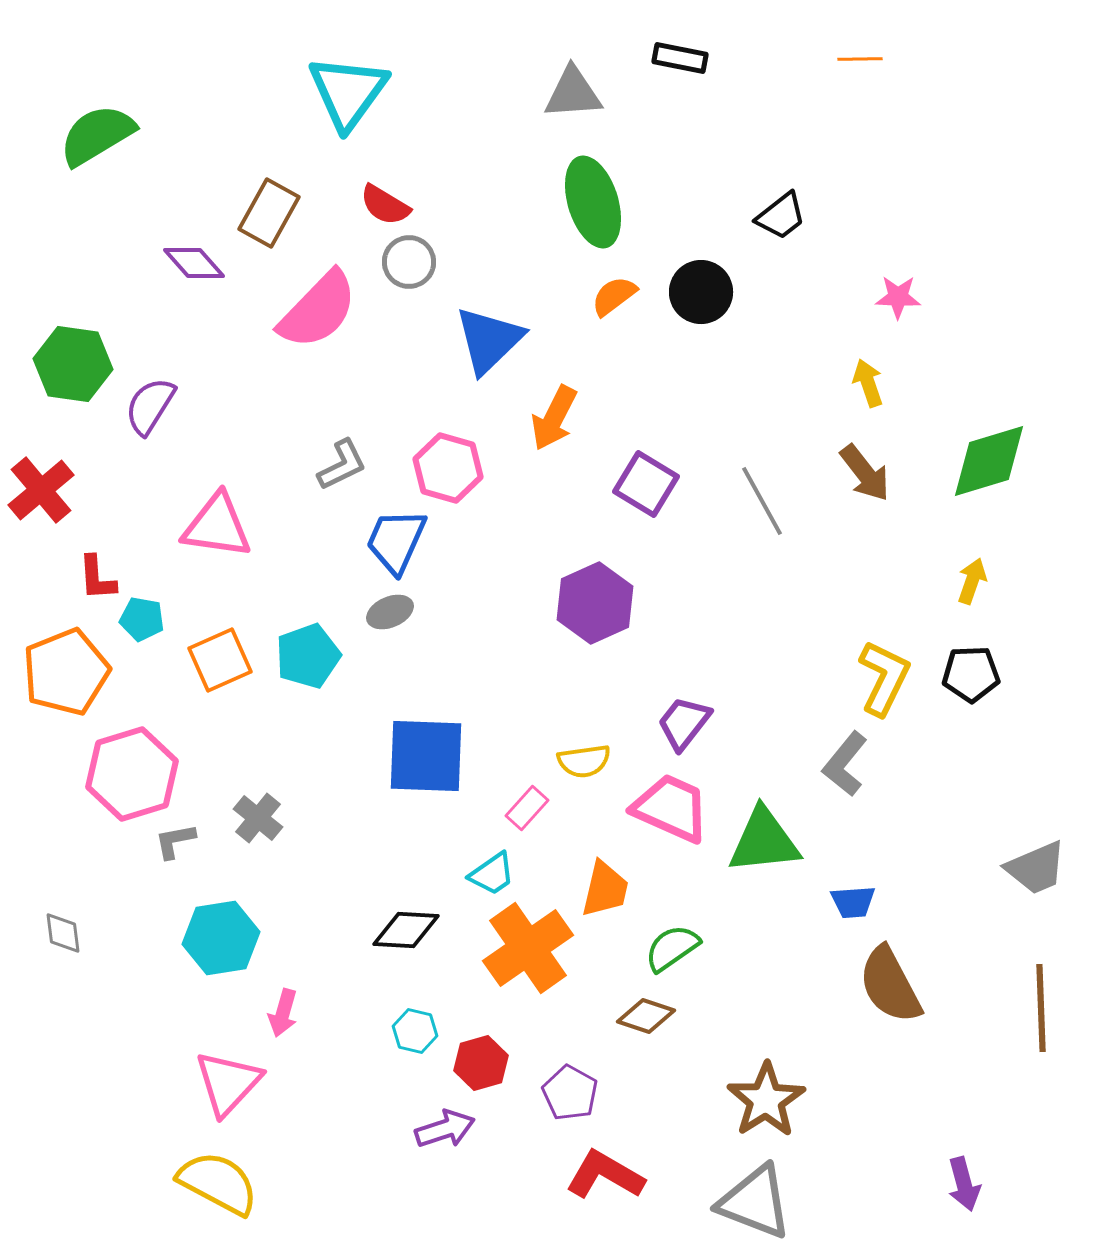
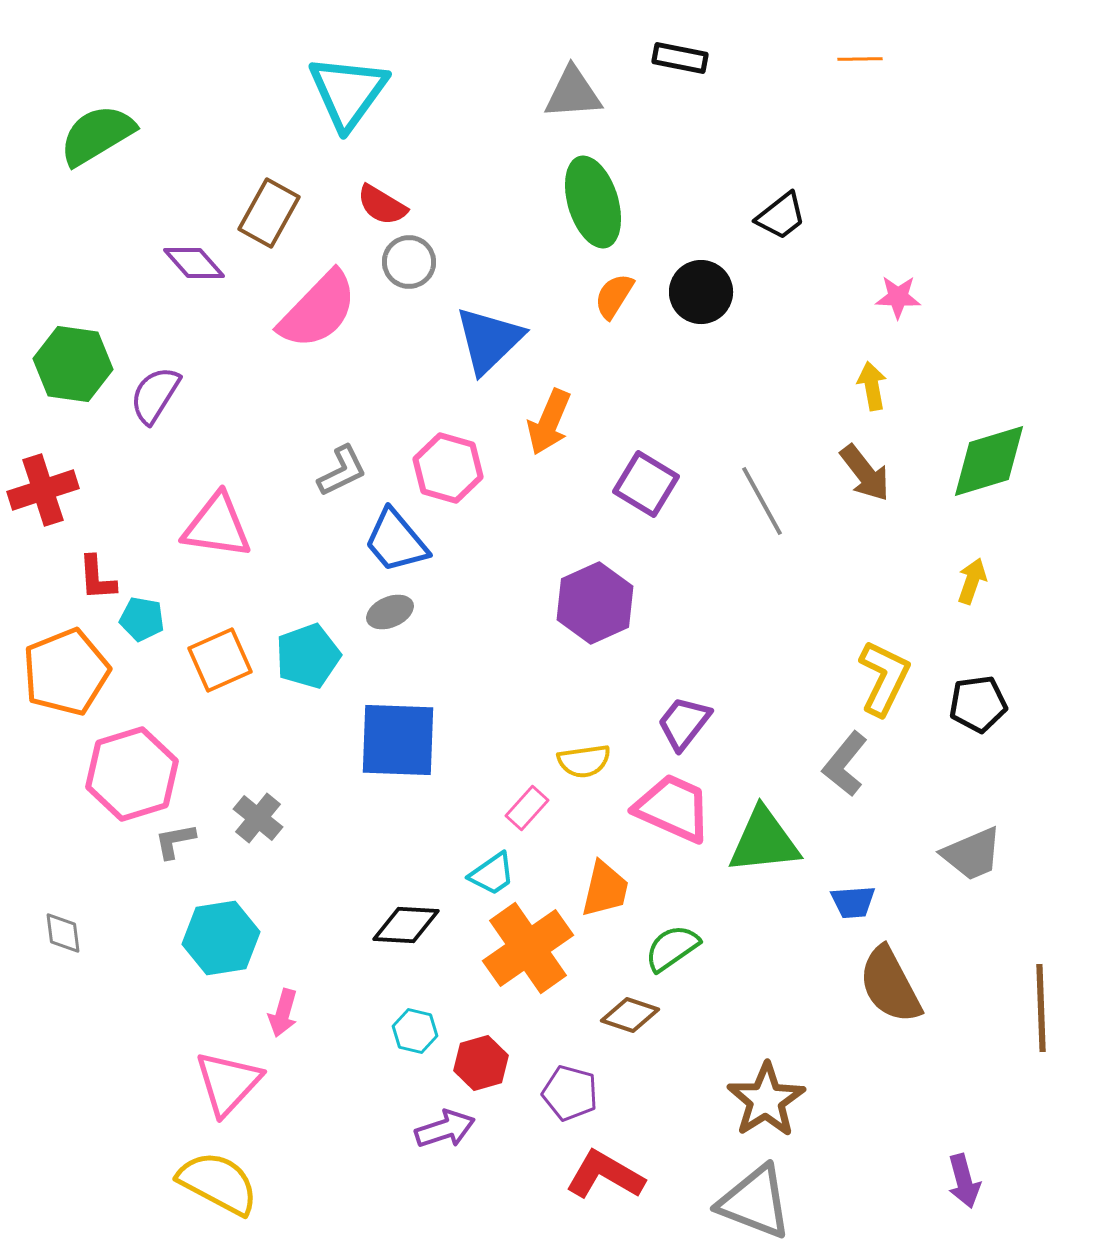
red semicircle at (385, 205): moved 3 px left
orange semicircle at (614, 296): rotated 21 degrees counterclockwise
yellow arrow at (868, 383): moved 4 px right, 3 px down; rotated 9 degrees clockwise
purple semicircle at (150, 406): moved 5 px right, 11 px up
orange arrow at (554, 418): moved 5 px left, 4 px down; rotated 4 degrees counterclockwise
gray L-shape at (342, 465): moved 6 px down
red cross at (41, 490): moved 2 px right; rotated 22 degrees clockwise
blue trapezoid at (396, 541): rotated 64 degrees counterclockwise
black pentagon at (971, 674): moved 7 px right, 30 px down; rotated 6 degrees counterclockwise
blue square at (426, 756): moved 28 px left, 16 px up
pink trapezoid at (671, 808): moved 2 px right
gray trapezoid at (1036, 868): moved 64 px left, 14 px up
black diamond at (406, 930): moved 5 px up
brown diamond at (646, 1016): moved 16 px left, 1 px up
purple pentagon at (570, 1093): rotated 14 degrees counterclockwise
purple arrow at (964, 1184): moved 3 px up
